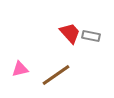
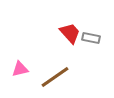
gray rectangle: moved 2 px down
brown line: moved 1 px left, 2 px down
